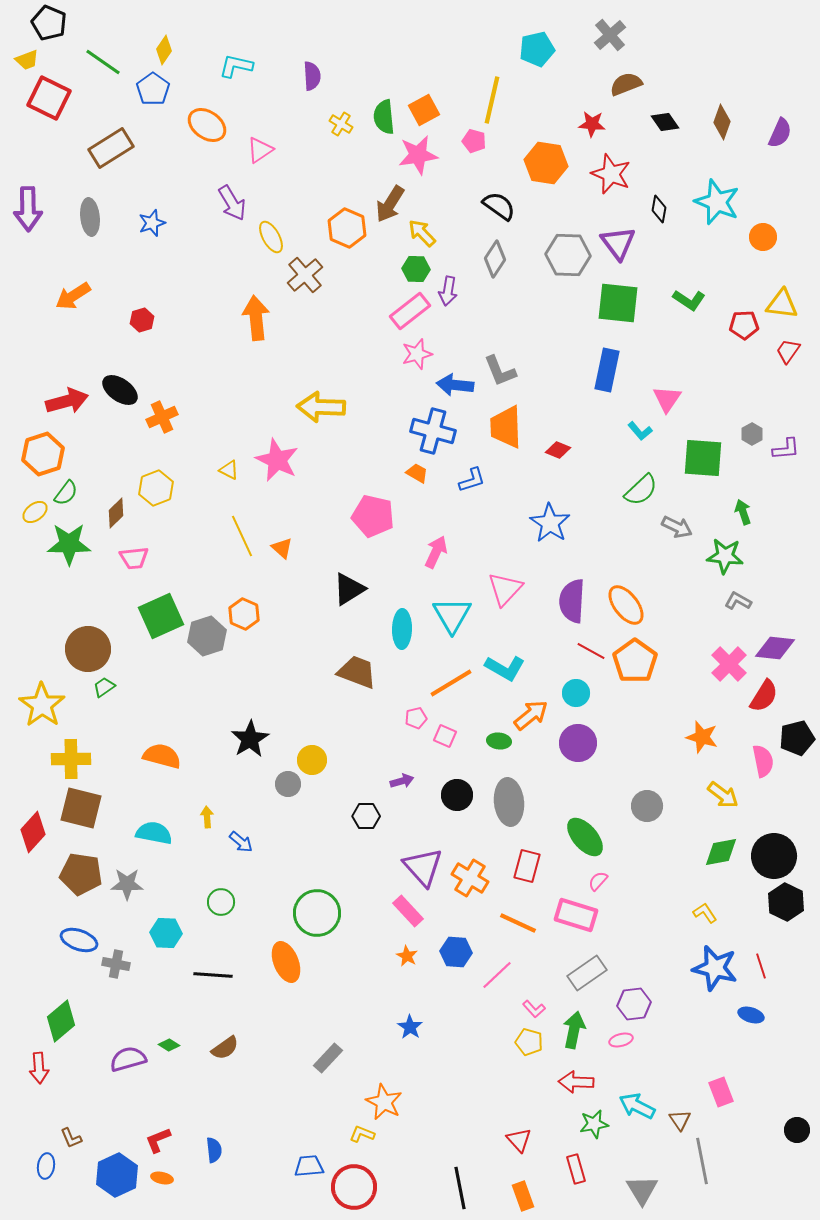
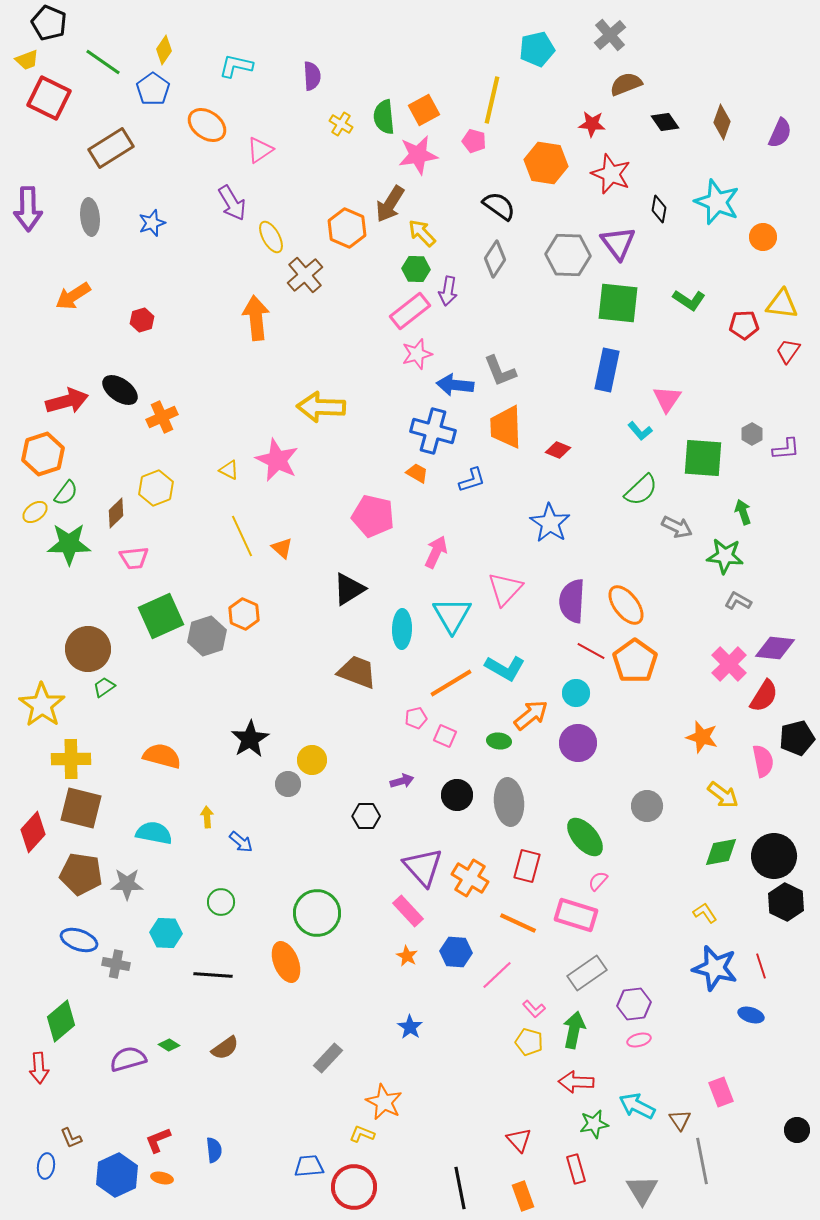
pink ellipse at (621, 1040): moved 18 px right
